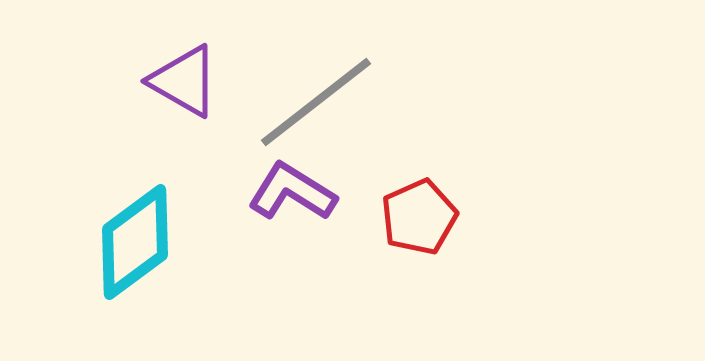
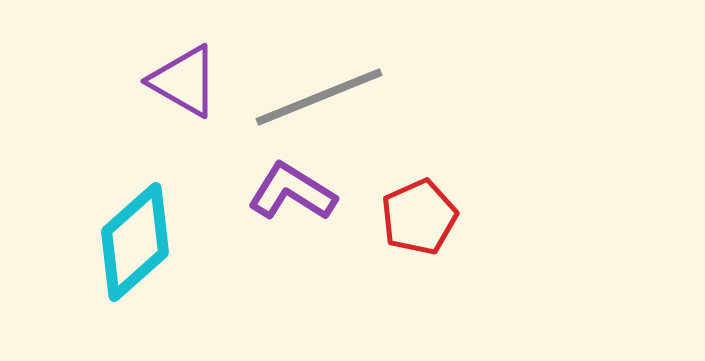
gray line: moved 3 px right, 5 px up; rotated 16 degrees clockwise
cyan diamond: rotated 5 degrees counterclockwise
